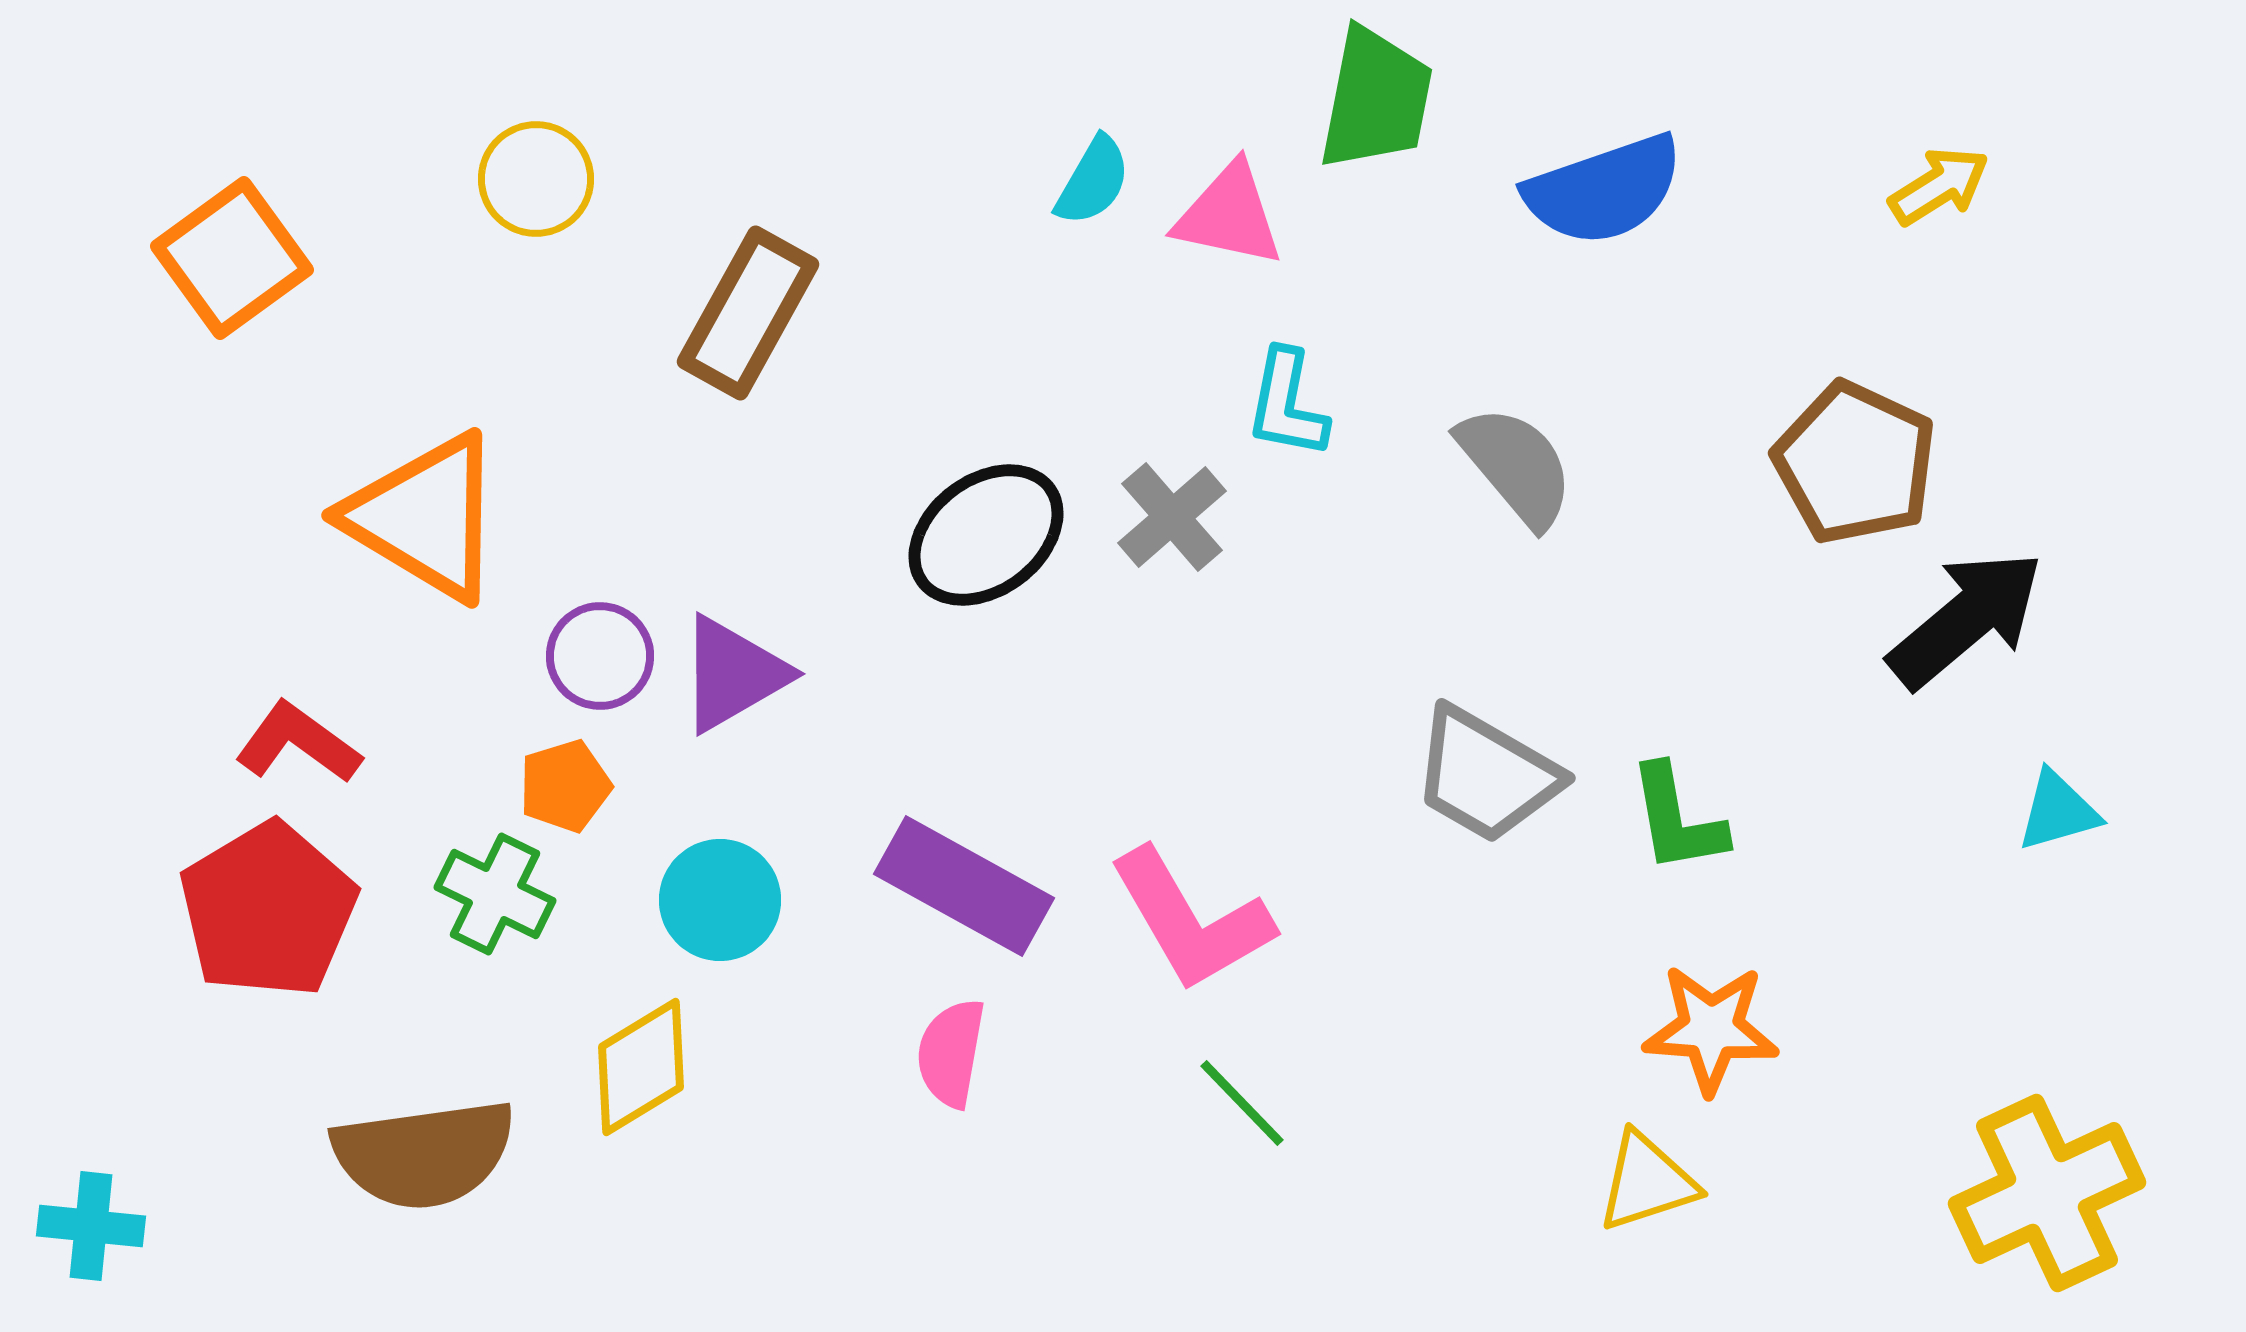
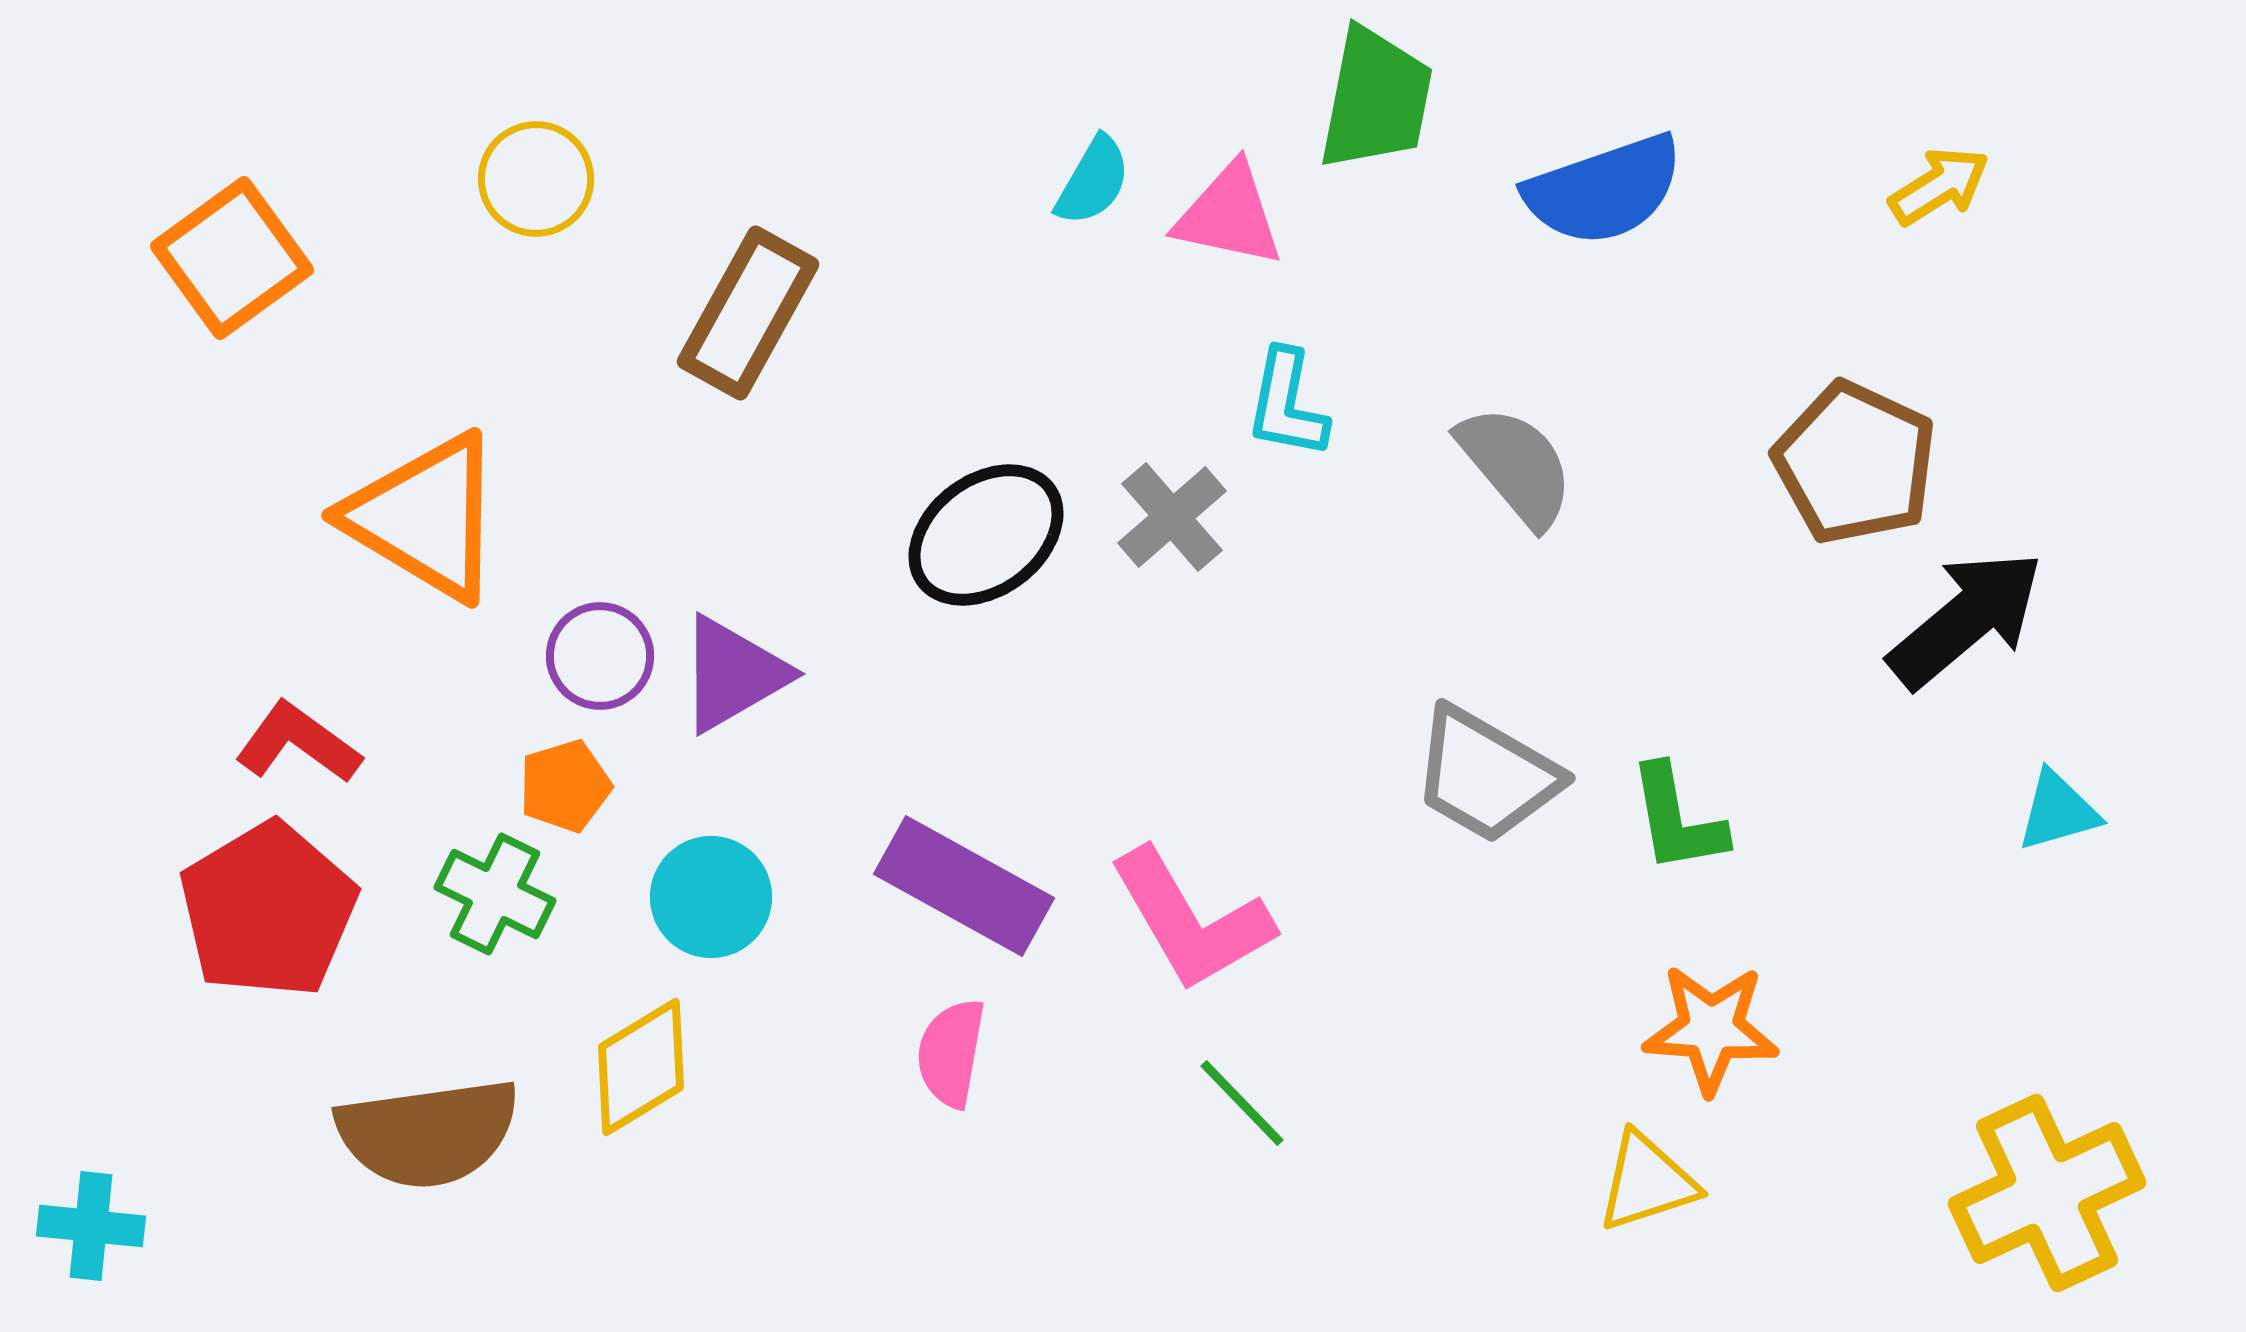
cyan circle: moved 9 px left, 3 px up
brown semicircle: moved 4 px right, 21 px up
